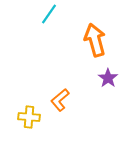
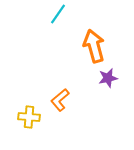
cyan line: moved 9 px right
orange arrow: moved 1 px left, 6 px down
purple star: rotated 24 degrees clockwise
